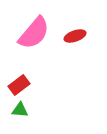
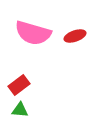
pink semicircle: moved 1 px left; rotated 66 degrees clockwise
